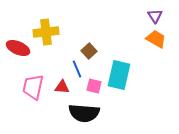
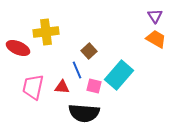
blue line: moved 1 px down
cyan rectangle: rotated 28 degrees clockwise
